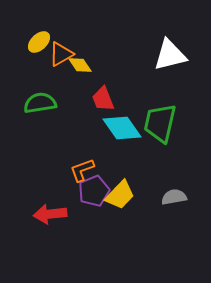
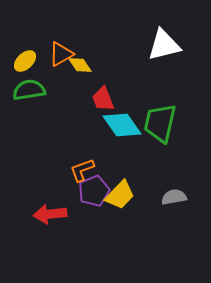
yellow ellipse: moved 14 px left, 19 px down
white triangle: moved 6 px left, 10 px up
green semicircle: moved 11 px left, 13 px up
cyan diamond: moved 3 px up
